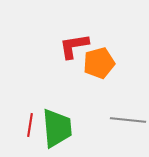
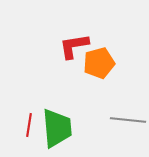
red line: moved 1 px left
